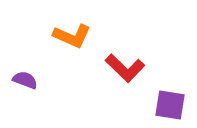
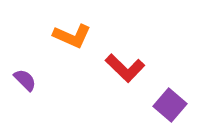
purple semicircle: rotated 25 degrees clockwise
purple square: rotated 32 degrees clockwise
